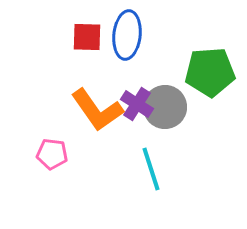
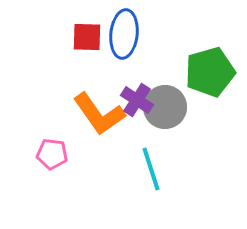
blue ellipse: moved 3 px left, 1 px up
green pentagon: rotated 12 degrees counterclockwise
purple cross: moved 4 px up
orange L-shape: moved 2 px right, 4 px down
